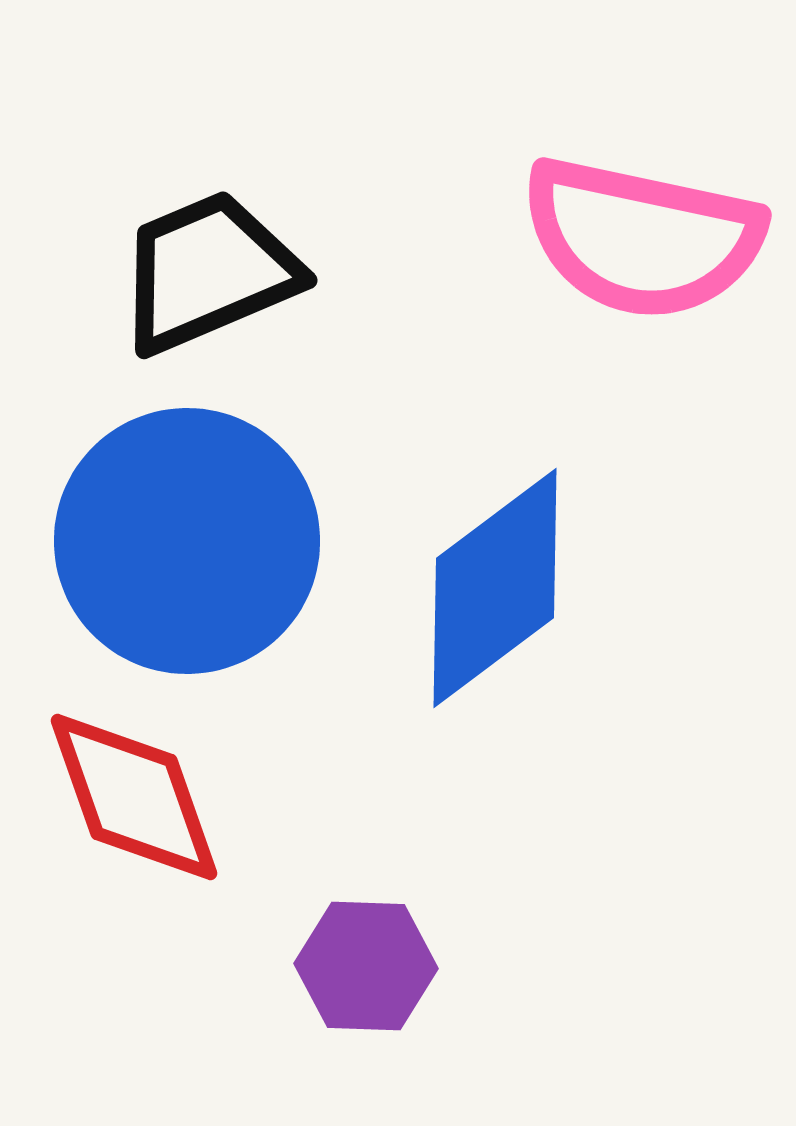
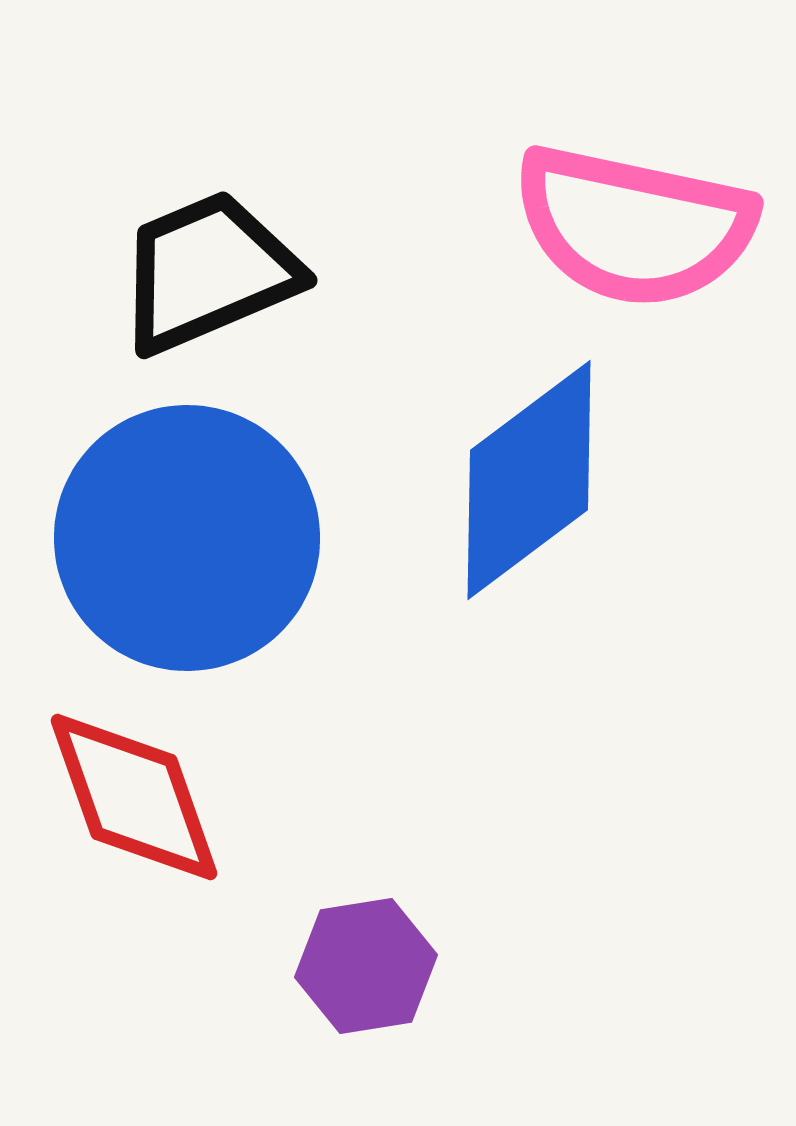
pink semicircle: moved 8 px left, 12 px up
blue circle: moved 3 px up
blue diamond: moved 34 px right, 108 px up
purple hexagon: rotated 11 degrees counterclockwise
